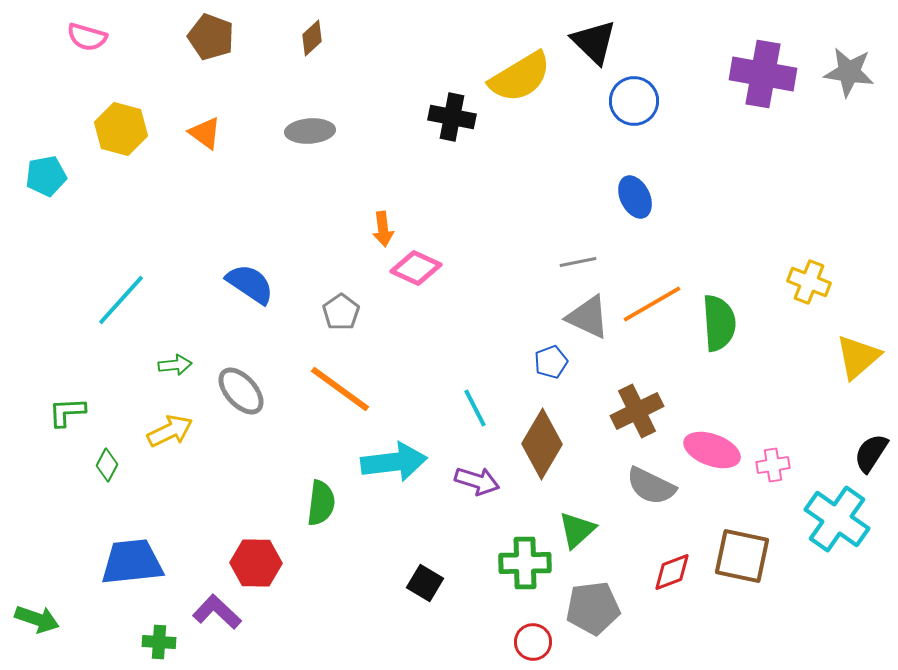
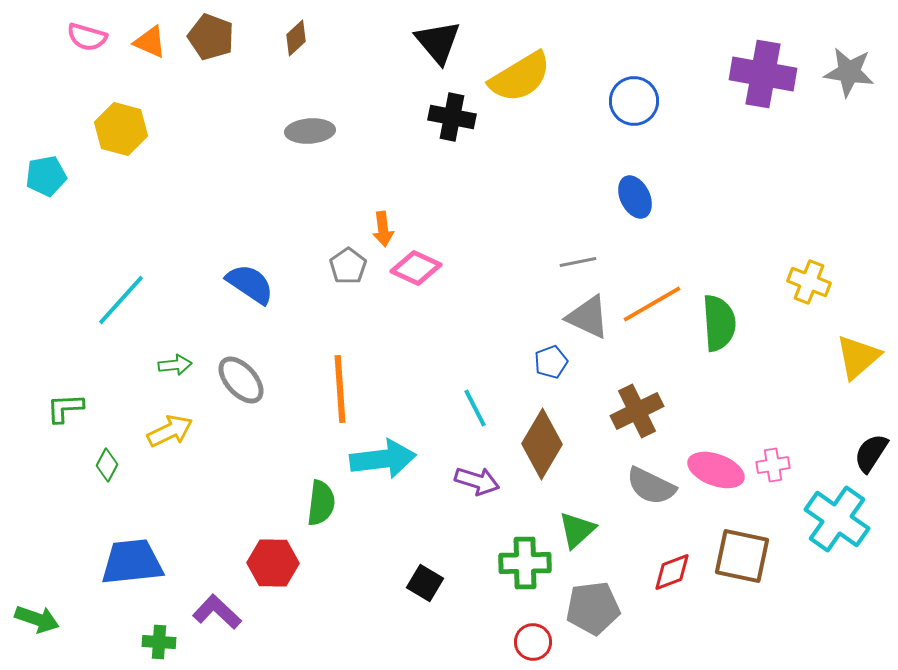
brown diamond at (312, 38): moved 16 px left
black triangle at (594, 42): moved 156 px left; rotated 6 degrees clockwise
orange triangle at (205, 133): moved 55 px left, 91 px up; rotated 12 degrees counterclockwise
gray pentagon at (341, 312): moved 7 px right, 46 px up
orange line at (340, 389): rotated 50 degrees clockwise
gray ellipse at (241, 391): moved 11 px up
green L-shape at (67, 412): moved 2 px left, 4 px up
pink ellipse at (712, 450): moved 4 px right, 20 px down
cyan arrow at (394, 462): moved 11 px left, 3 px up
red hexagon at (256, 563): moved 17 px right
